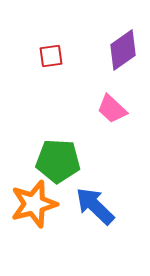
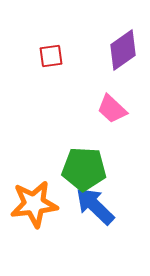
green pentagon: moved 26 px right, 8 px down
orange star: rotated 9 degrees clockwise
